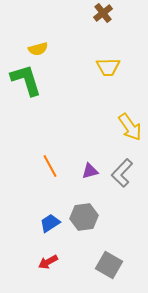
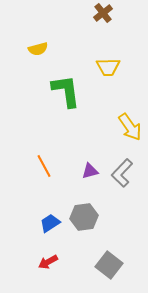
green L-shape: moved 40 px right, 11 px down; rotated 9 degrees clockwise
orange line: moved 6 px left
gray square: rotated 8 degrees clockwise
